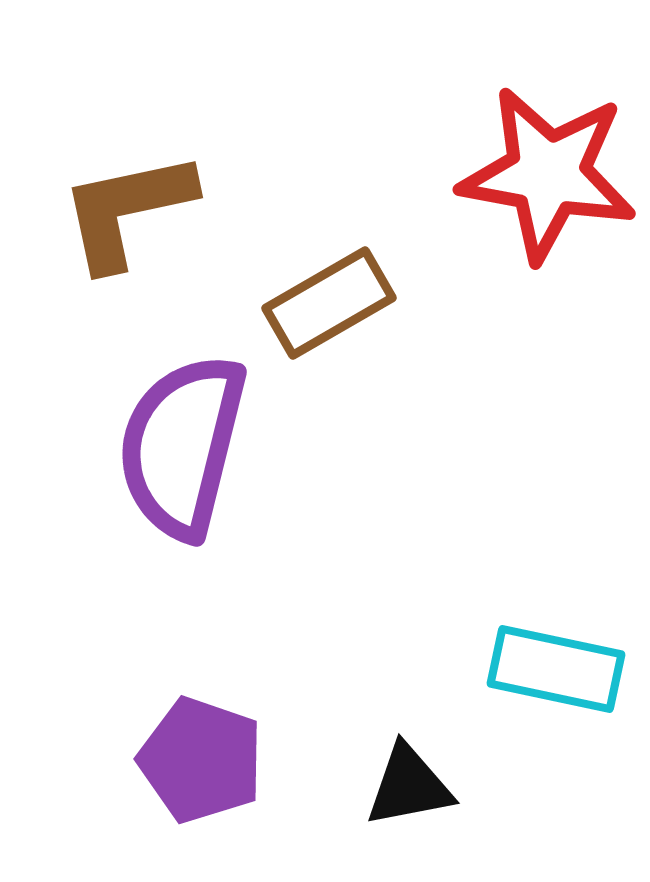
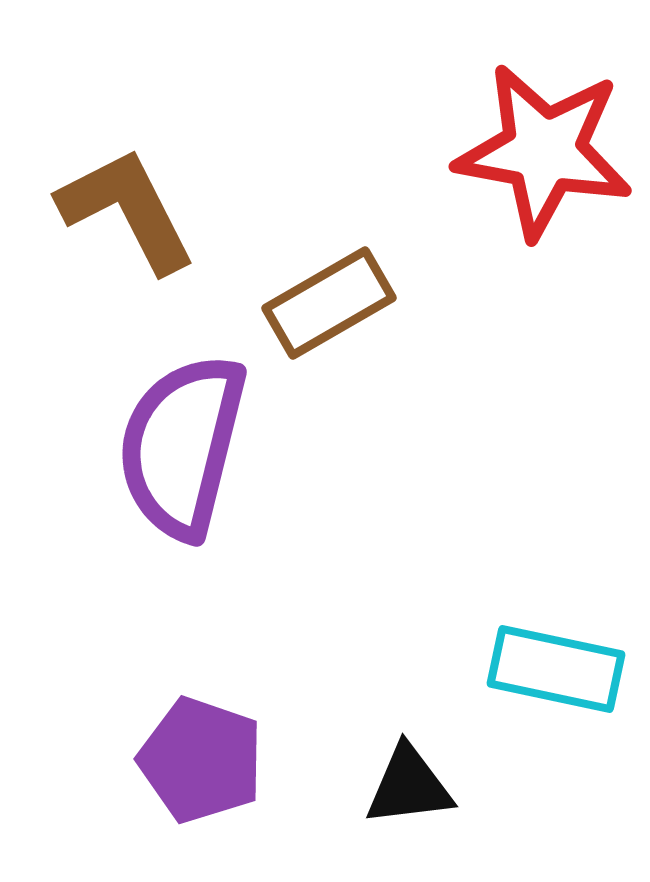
red star: moved 4 px left, 23 px up
brown L-shape: rotated 75 degrees clockwise
black triangle: rotated 4 degrees clockwise
